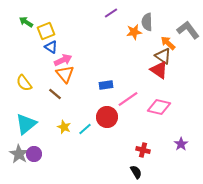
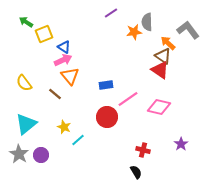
yellow square: moved 2 px left, 3 px down
blue triangle: moved 13 px right
red triangle: moved 1 px right
orange triangle: moved 5 px right, 2 px down
cyan line: moved 7 px left, 11 px down
purple circle: moved 7 px right, 1 px down
